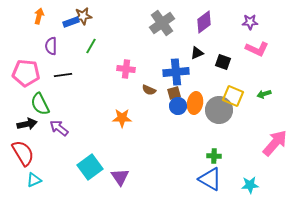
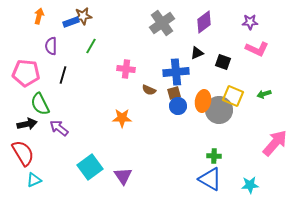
black line: rotated 66 degrees counterclockwise
orange ellipse: moved 8 px right, 2 px up
purple triangle: moved 3 px right, 1 px up
